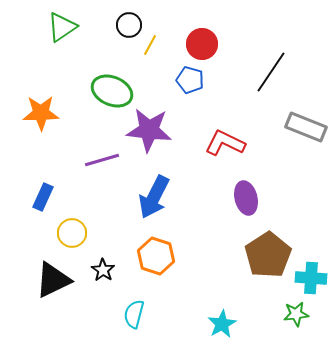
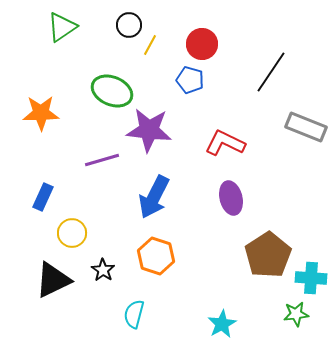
purple ellipse: moved 15 px left
